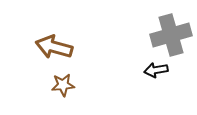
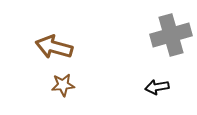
black arrow: moved 1 px right, 17 px down
